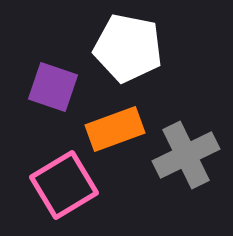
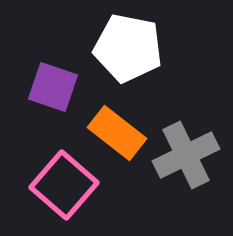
orange rectangle: moved 2 px right, 4 px down; rotated 58 degrees clockwise
pink square: rotated 18 degrees counterclockwise
